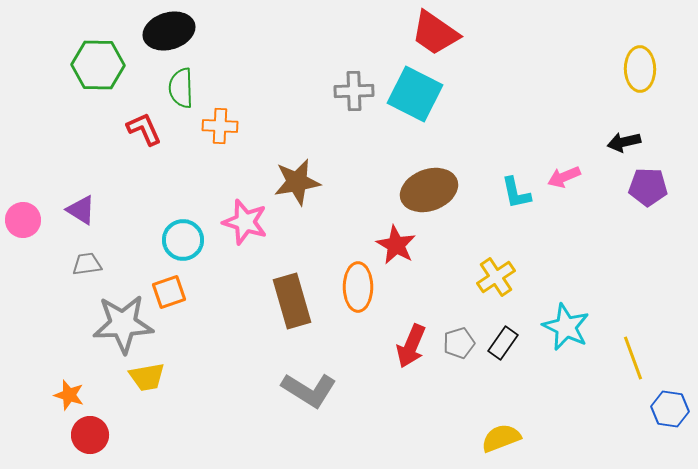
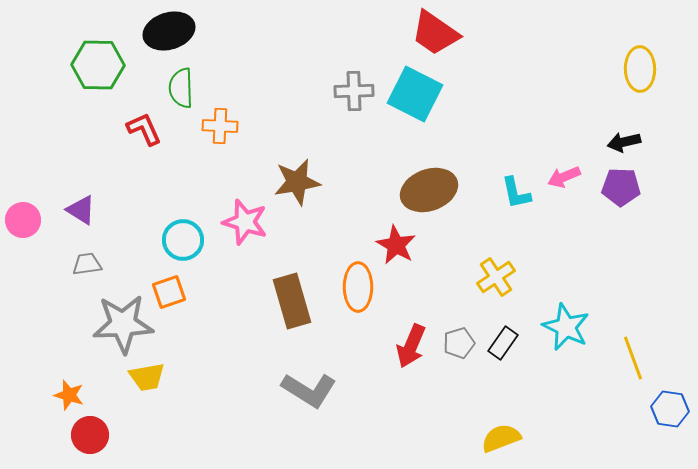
purple pentagon: moved 27 px left
